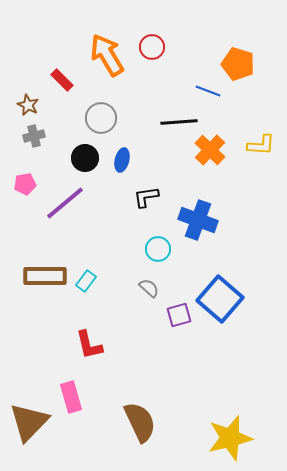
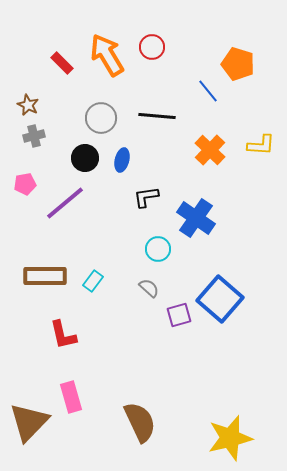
red rectangle: moved 17 px up
blue line: rotated 30 degrees clockwise
black line: moved 22 px left, 6 px up; rotated 9 degrees clockwise
blue cross: moved 2 px left, 2 px up; rotated 15 degrees clockwise
cyan rectangle: moved 7 px right
red L-shape: moved 26 px left, 10 px up
